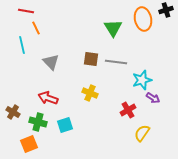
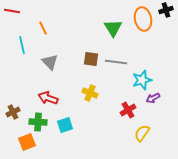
red line: moved 14 px left
orange line: moved 7 px right
gray triangle: moved 1 px left
purple arrow: rotated 120 degrees clockwise
brown cross: rotated 32 degrees clockwise
green cross: rotated 12 degrees counterclockwise
orange square: moved 2 px left, 2 px up
